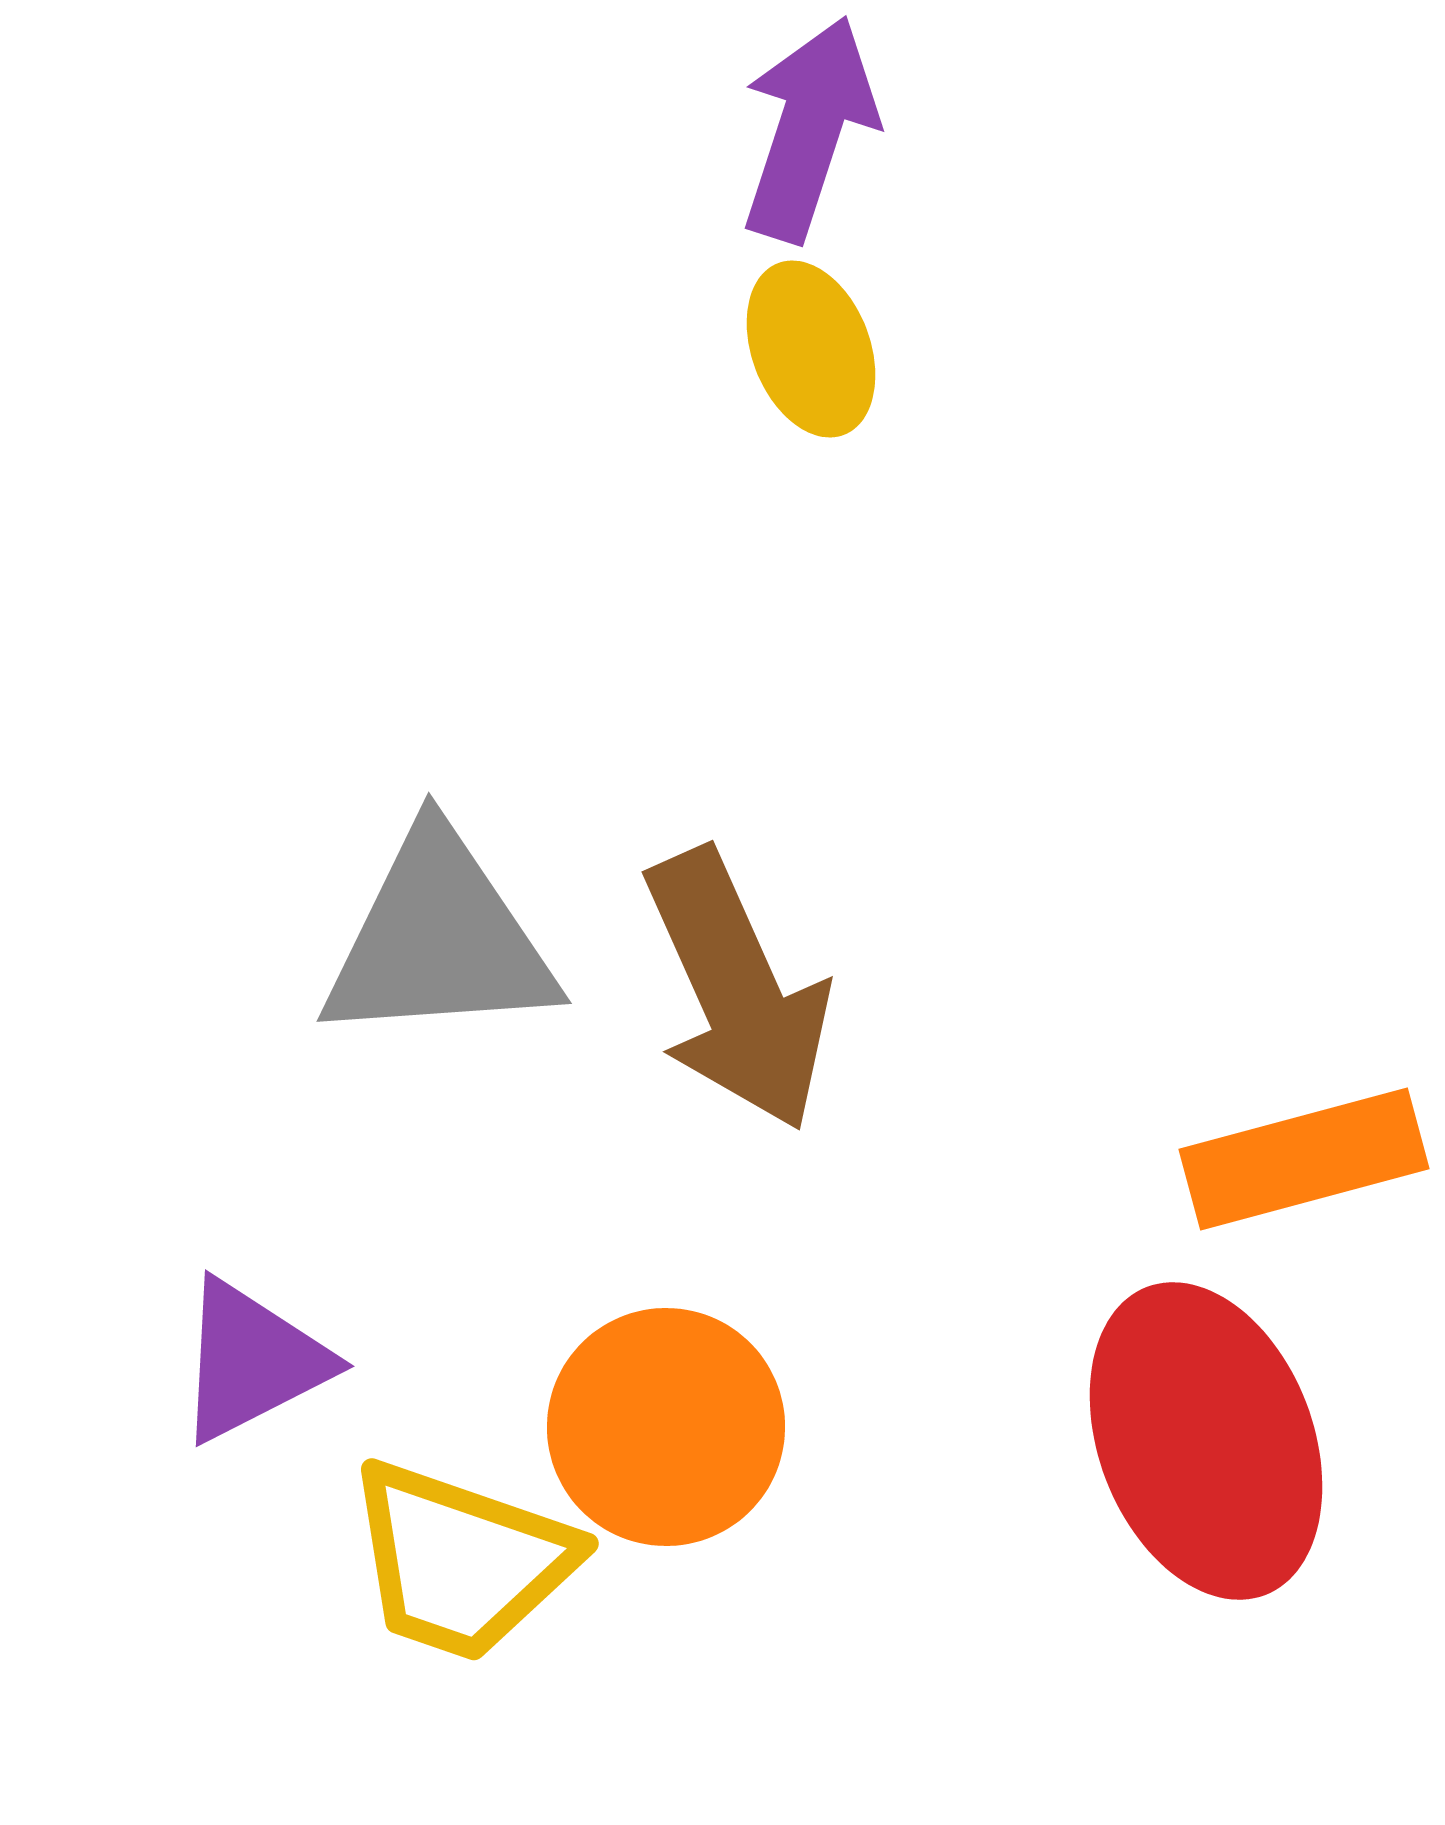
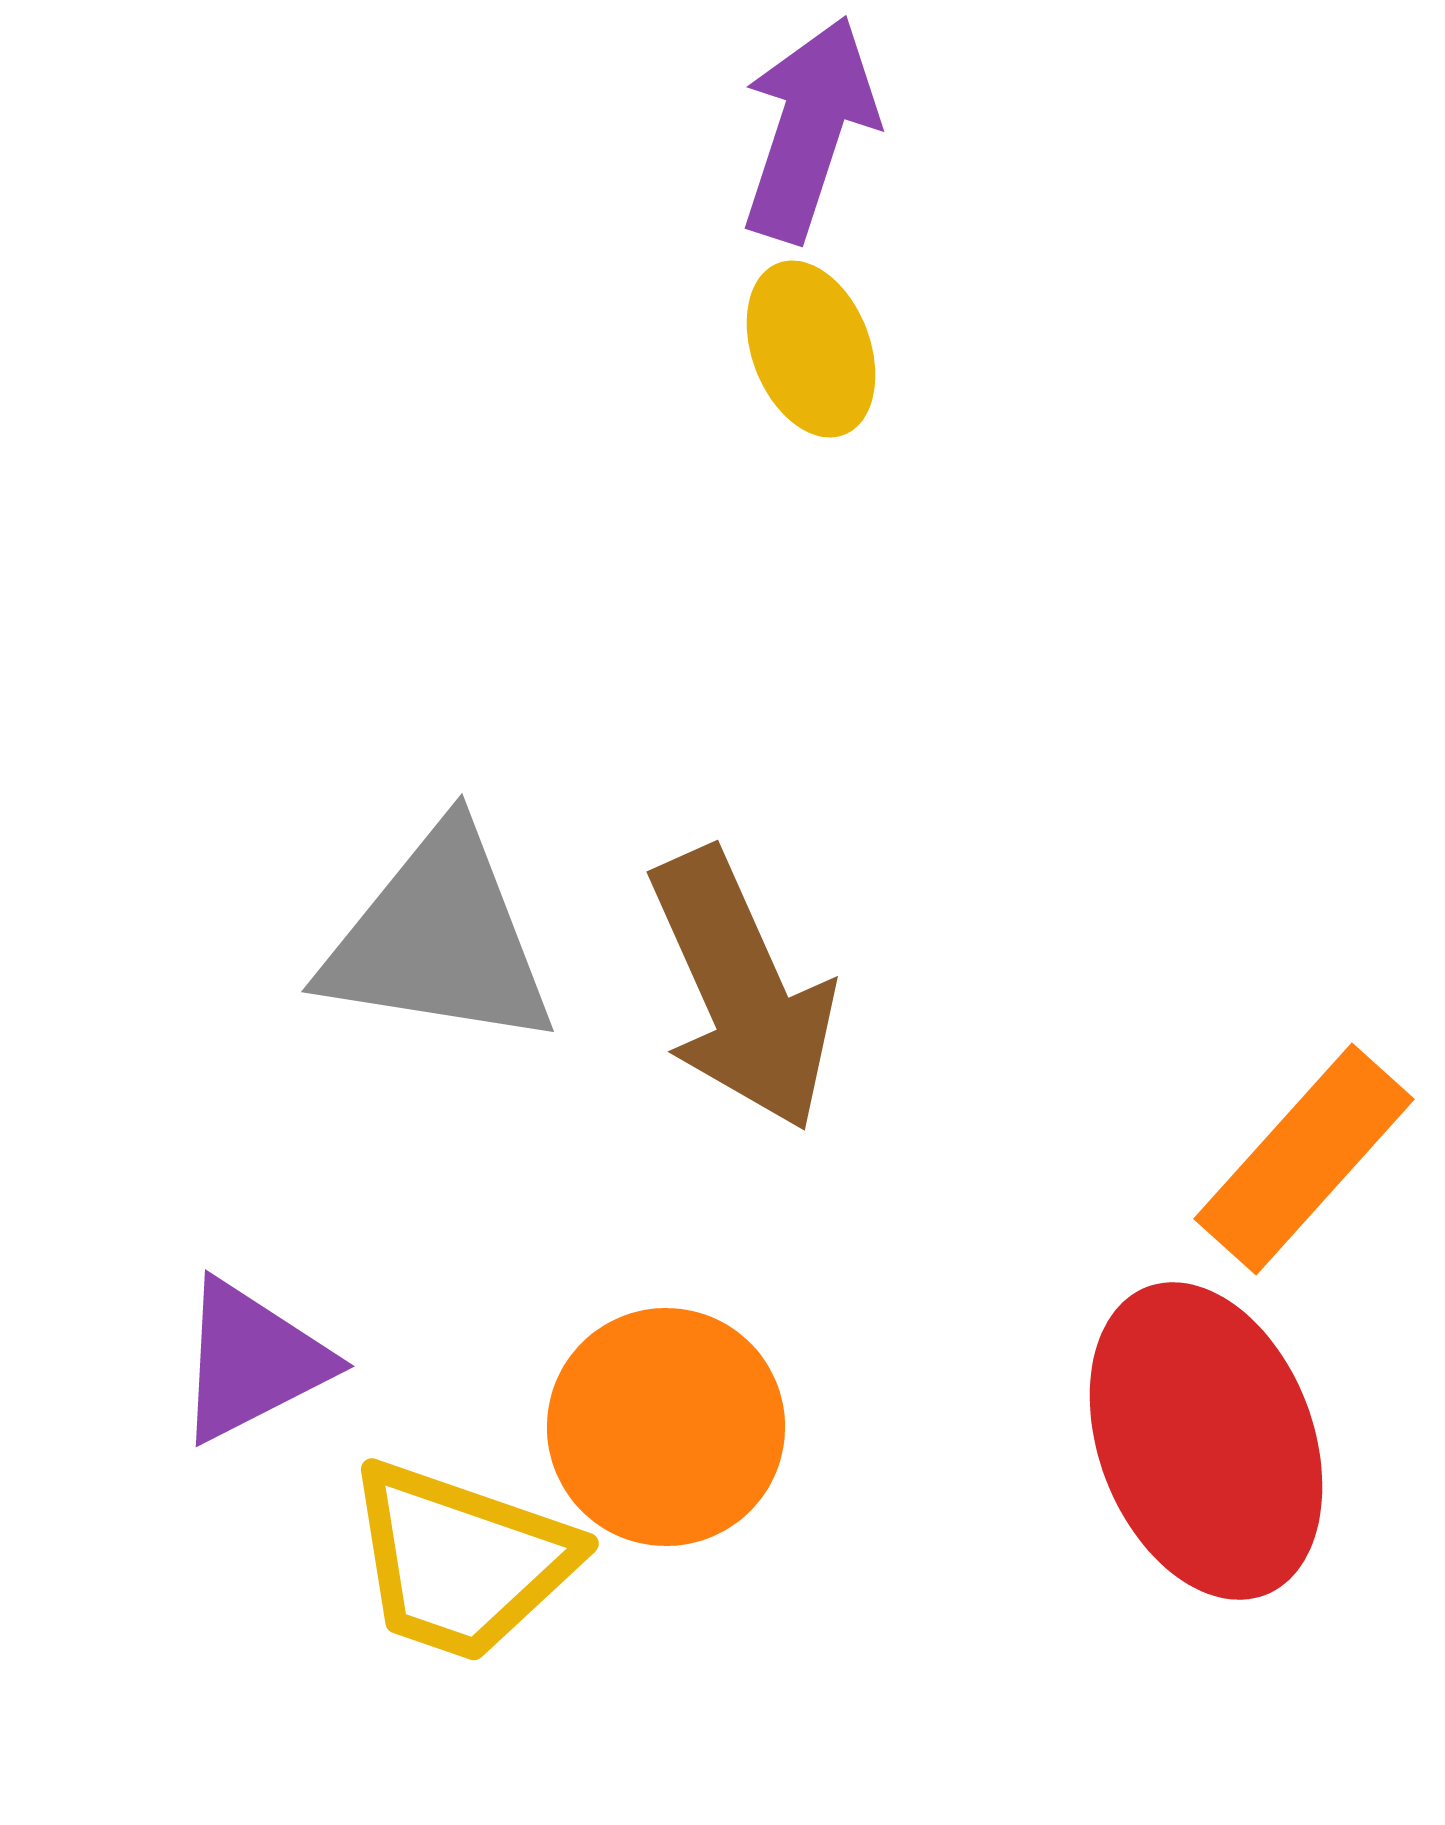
gray triangle: rotated 13 degrees clockwise
brown arrow: moved 5 px right
orange rectangle: rotated 33 degrees counterclockwise
